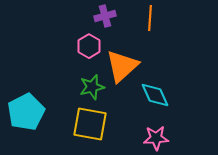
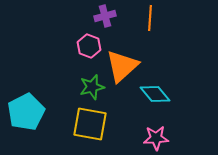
pink hexagon: rotated 10 degrees counterclockwise
cyan diamond: moved 1 px up; rotated 16 degrees counterclockwise
